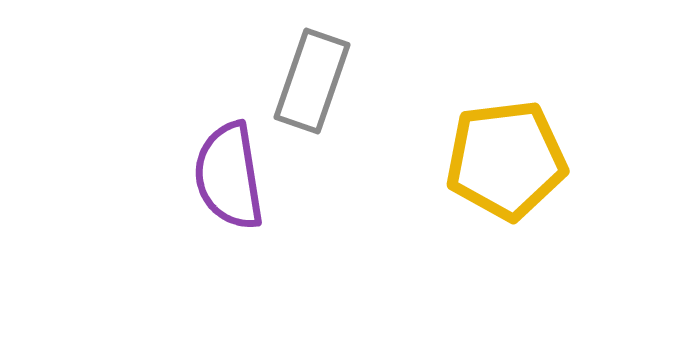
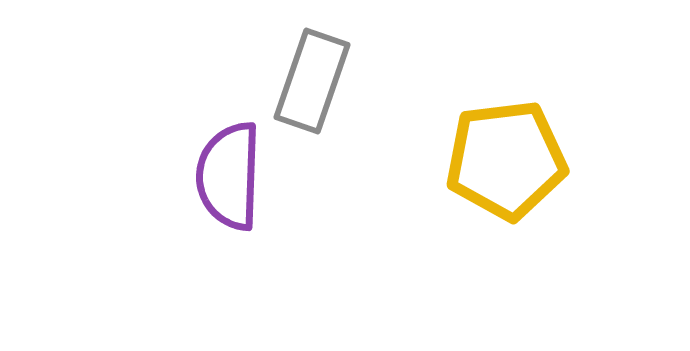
purple semicircle: rotated 11 degrees clockwise
